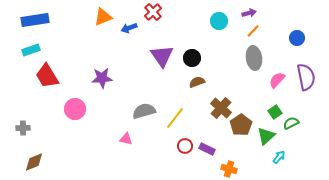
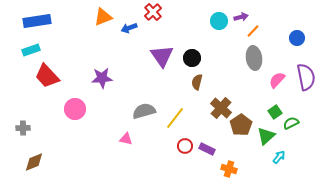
purple arrow: moved 8 px left, 4 px down
blue rectangle: moved 2 px right, 1 px down
red trapezoid: rotated 12 degrees counterclockwise
brown semicircle: rotated 56 degrees counterclockwise
